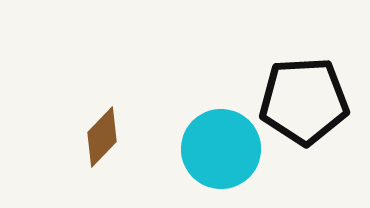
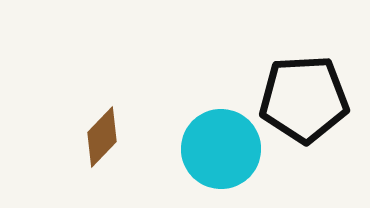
black pentagon: moved 2 px up
